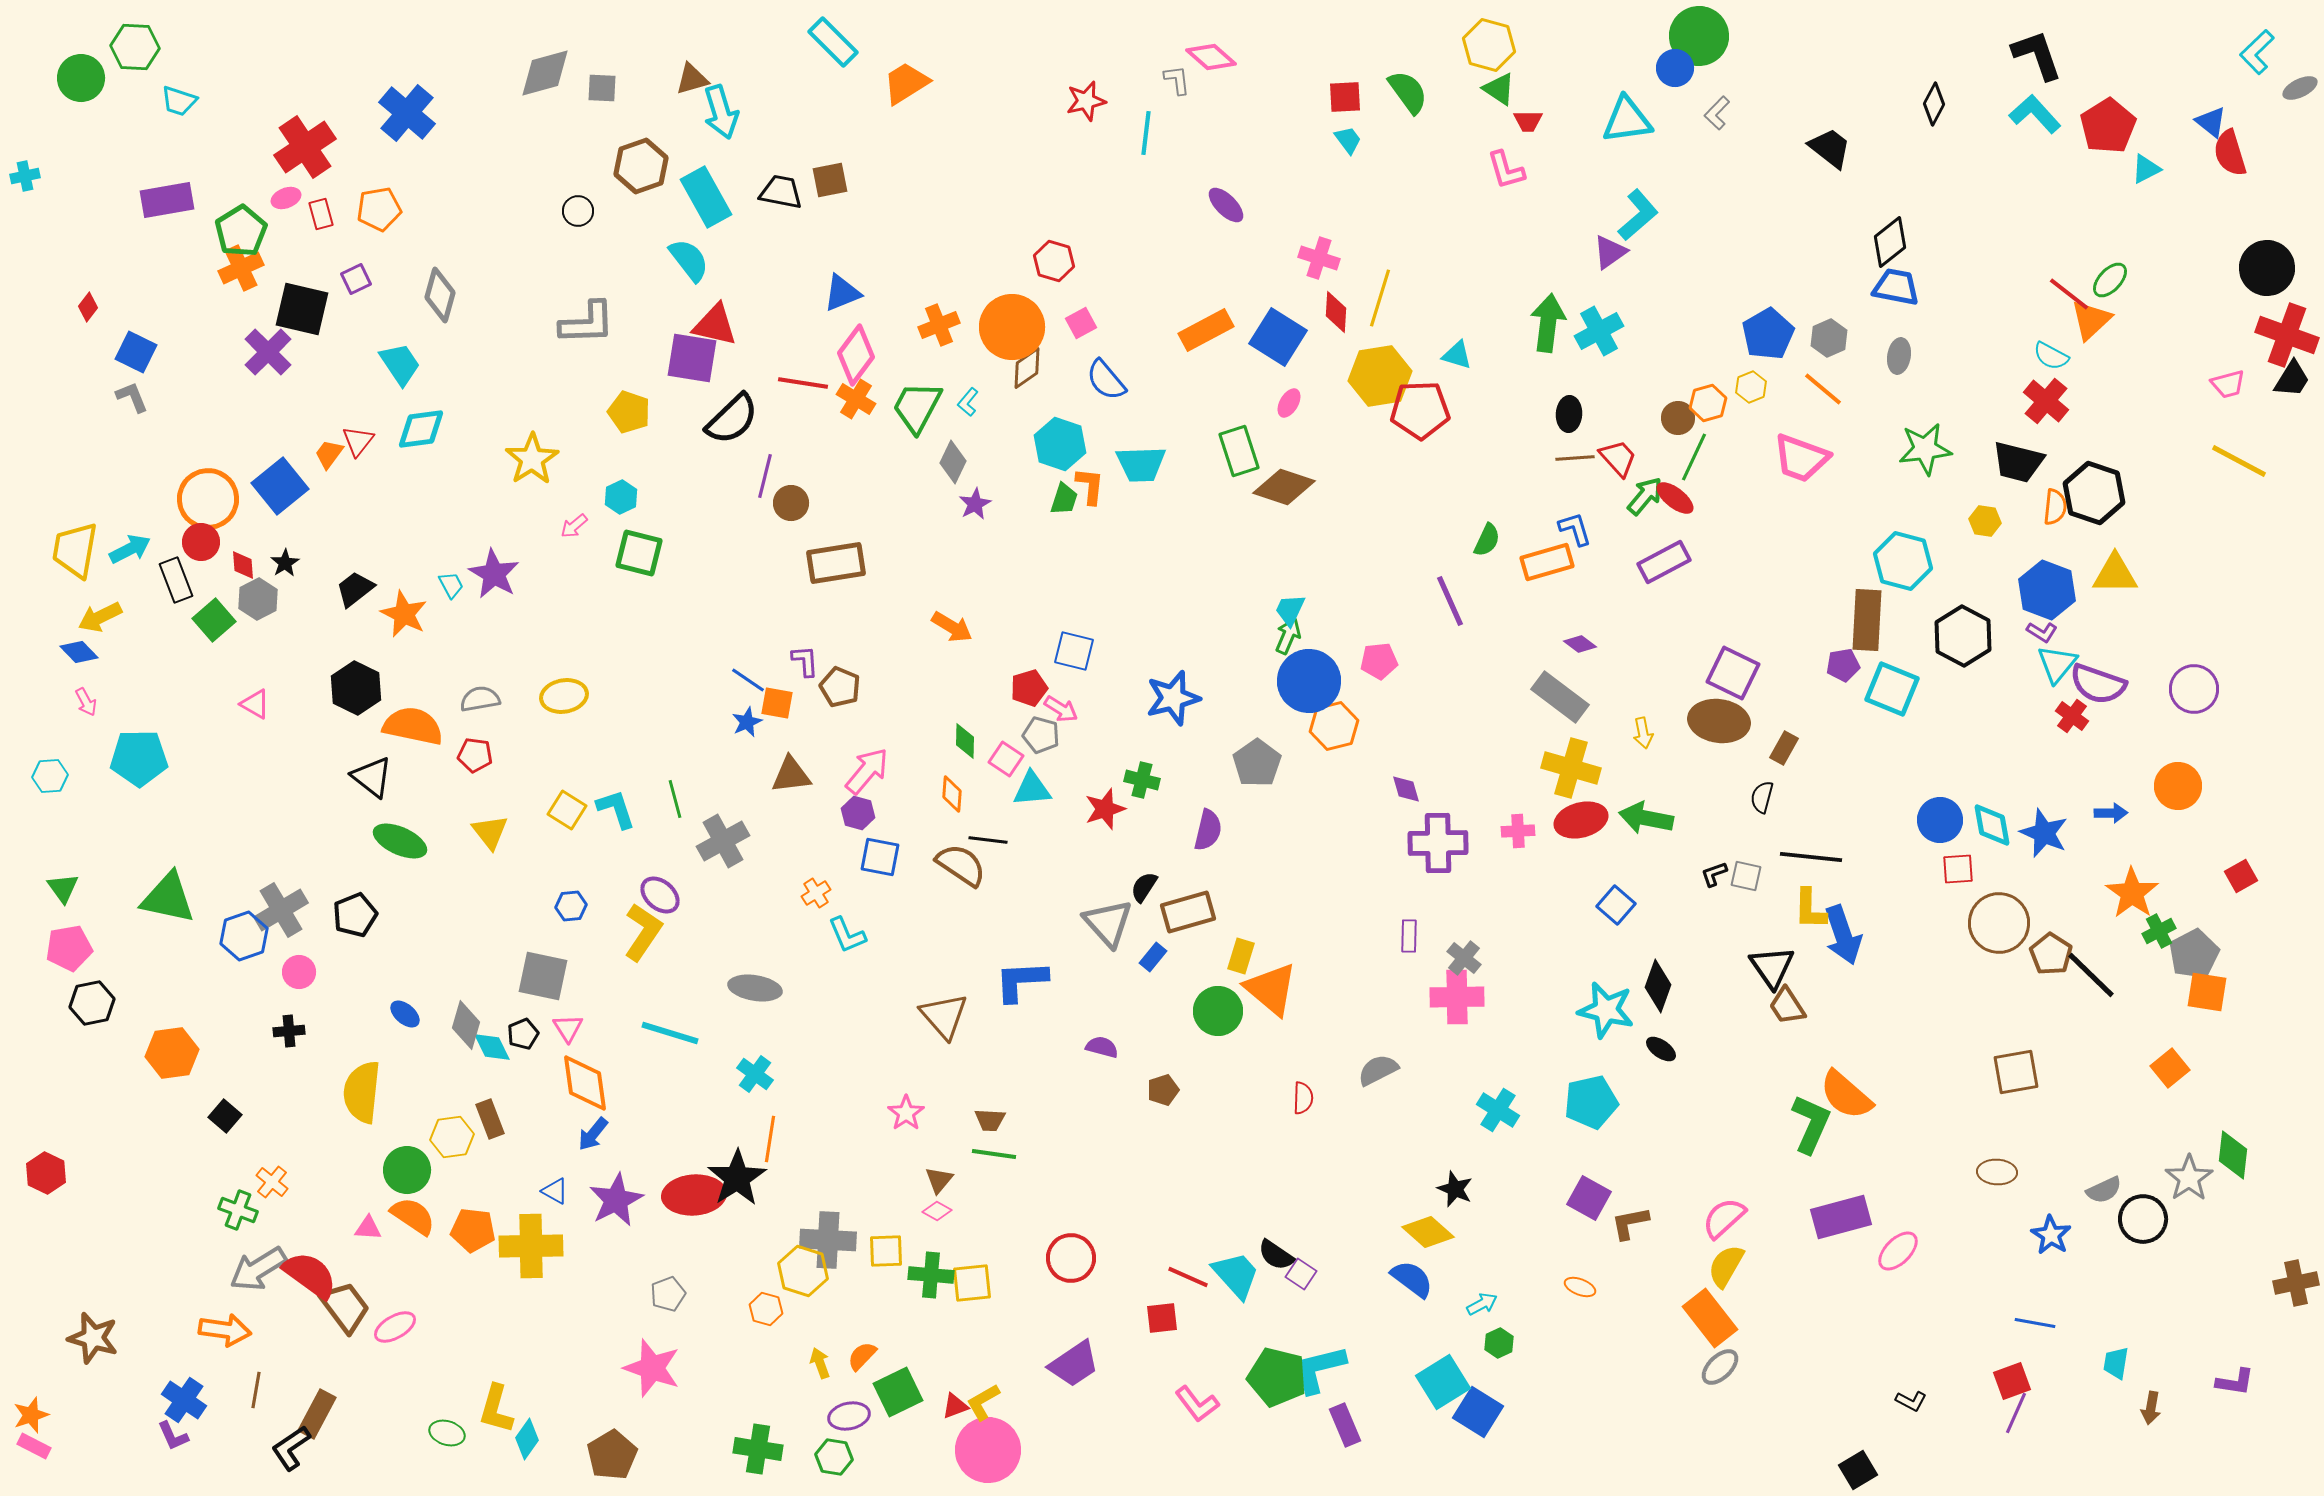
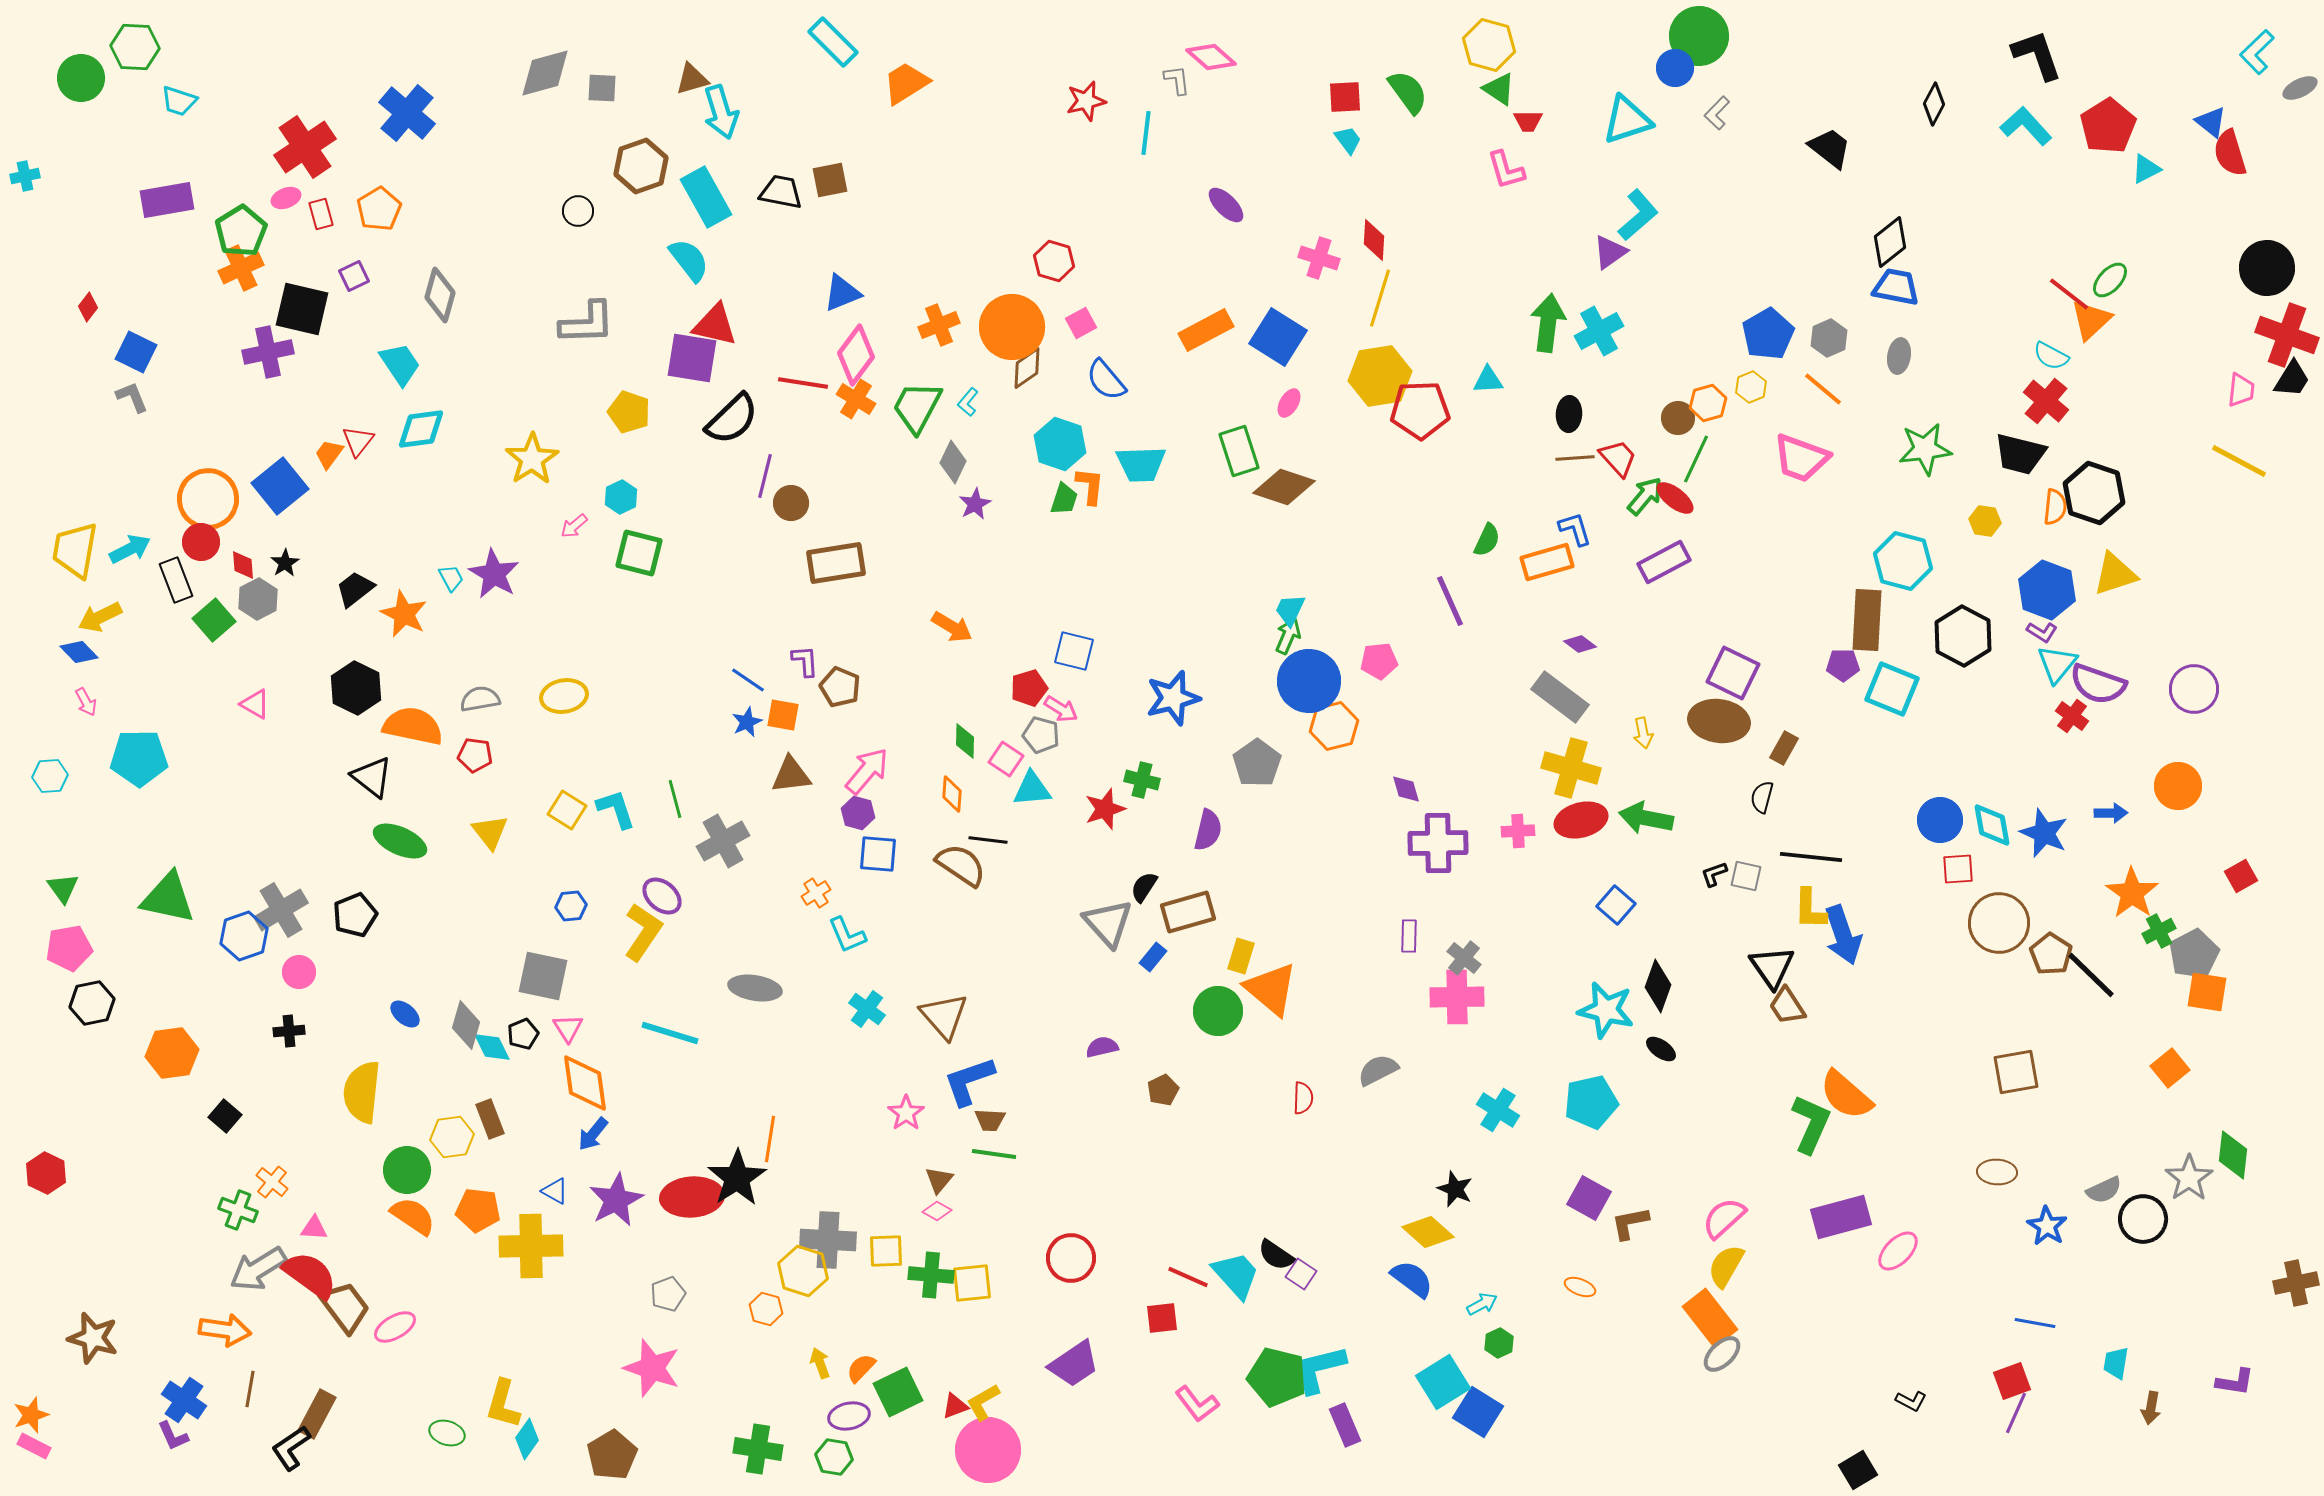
cyan L-shape at (2035, 114): moved 9 px left, 12 px down
cyan triangle at (1627, 120): rotated 10 degrees counterclockwise
orange pentagon at (379, 209): rotated 21 degrees counterclockwise
purple square at (356, 279): moved 2 px left, 3 px up
red diamond at (1336, 312): moved 38 px right, 72 px up
purple cross at (268, 352): rotated 33 degrees clockwise
cyan triangle at (1457, 355): moved 31 px right, 25 px down; rotated 20 degrees counterclockwise
pink trapezoid at (2228, 384): moved 13 px right, 6 px down; rotated 69 degrees counterclockwise
green line at (1694, 457): moved 2 px right, 2 px down
black trapezoid at (2018, 462): moved 2 px right, 8 px up
yellow triangle at (2115, 574): rotated 18 degrees counterclockwise
cyan trapezoid at (451, 585): moved 7 px up
purple pentagon at (1843, 665): rotated 8 degrees clockwise
orange square at (777, 703): moved 6 px right, 12 px down
blue square at (880, 857): moved 2 px left, 3 px up; rotated 6 degrees counterclockwise
purple ellipse at (660, 895): moved 2 px right, 1 px down
blue L-shape at (1021, 981): moved 52 px left, 100 px down; rotated 16 degrees counterclockwise
purple semicircle at (1102, 1047): rotated 28 degrees counterclockwise
cyan cross at (755, 1074): moved 112 px right, 65 px up
brown pentagon at (1163, 1090): rotated 8 degrees counterclockwise
red ellipse at (694, 1195): moved 2 px left, 2 px down
pink triangle at (368, 1228): moved 54 px left
orange pentagon at (473, 1230): moved 5 px right, 20 px up
blue star at (2051, 1235): moved 4 px left, 9 px up
orange semicircle at (862, 1356): moved 1 px left, 12 px down
gray ellipse at (1720, 1367): moved 2 px right, 13 px up
brown line at (256, 1390): moved 6 px left, 1 px up
yellow L-shape at (496, 1409): moved 7 px right, 5 px up
